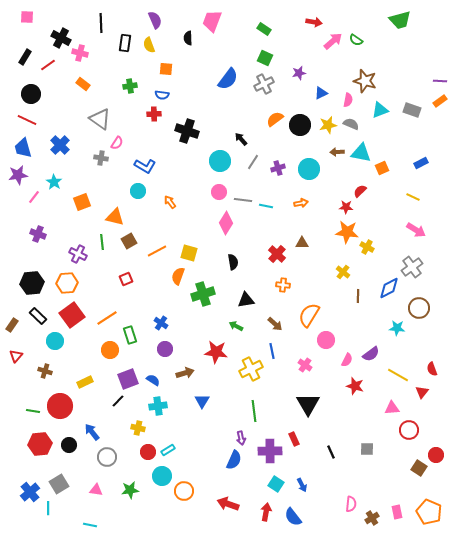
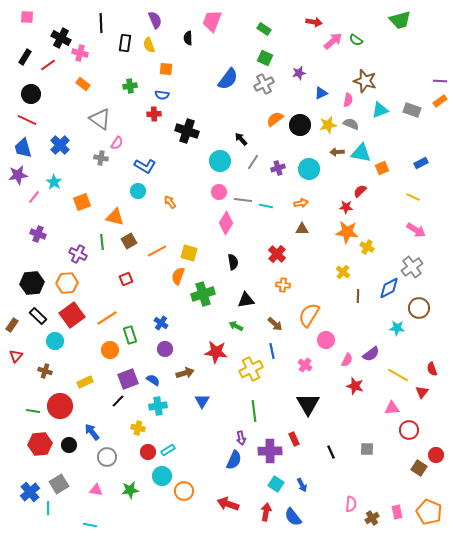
brown triangle at (302, 243): moved 14 px up
